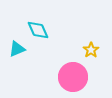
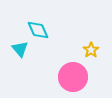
cyan triangle: moved 3 px right; rotated 48 degrees counterclockwise
